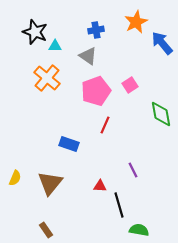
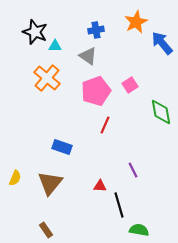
green diamond: moved 2 px up
blue rectangle: moved 7 px left, 3 px down
